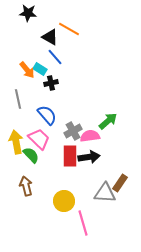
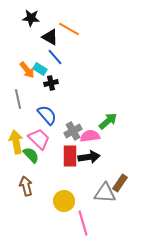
black star: moved 3 px right, 5 px down
